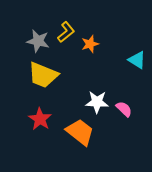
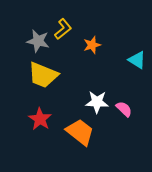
yellow L-shape: moved 3 px left, 3 px up
orange star: moved 2 px right, 1 px down
